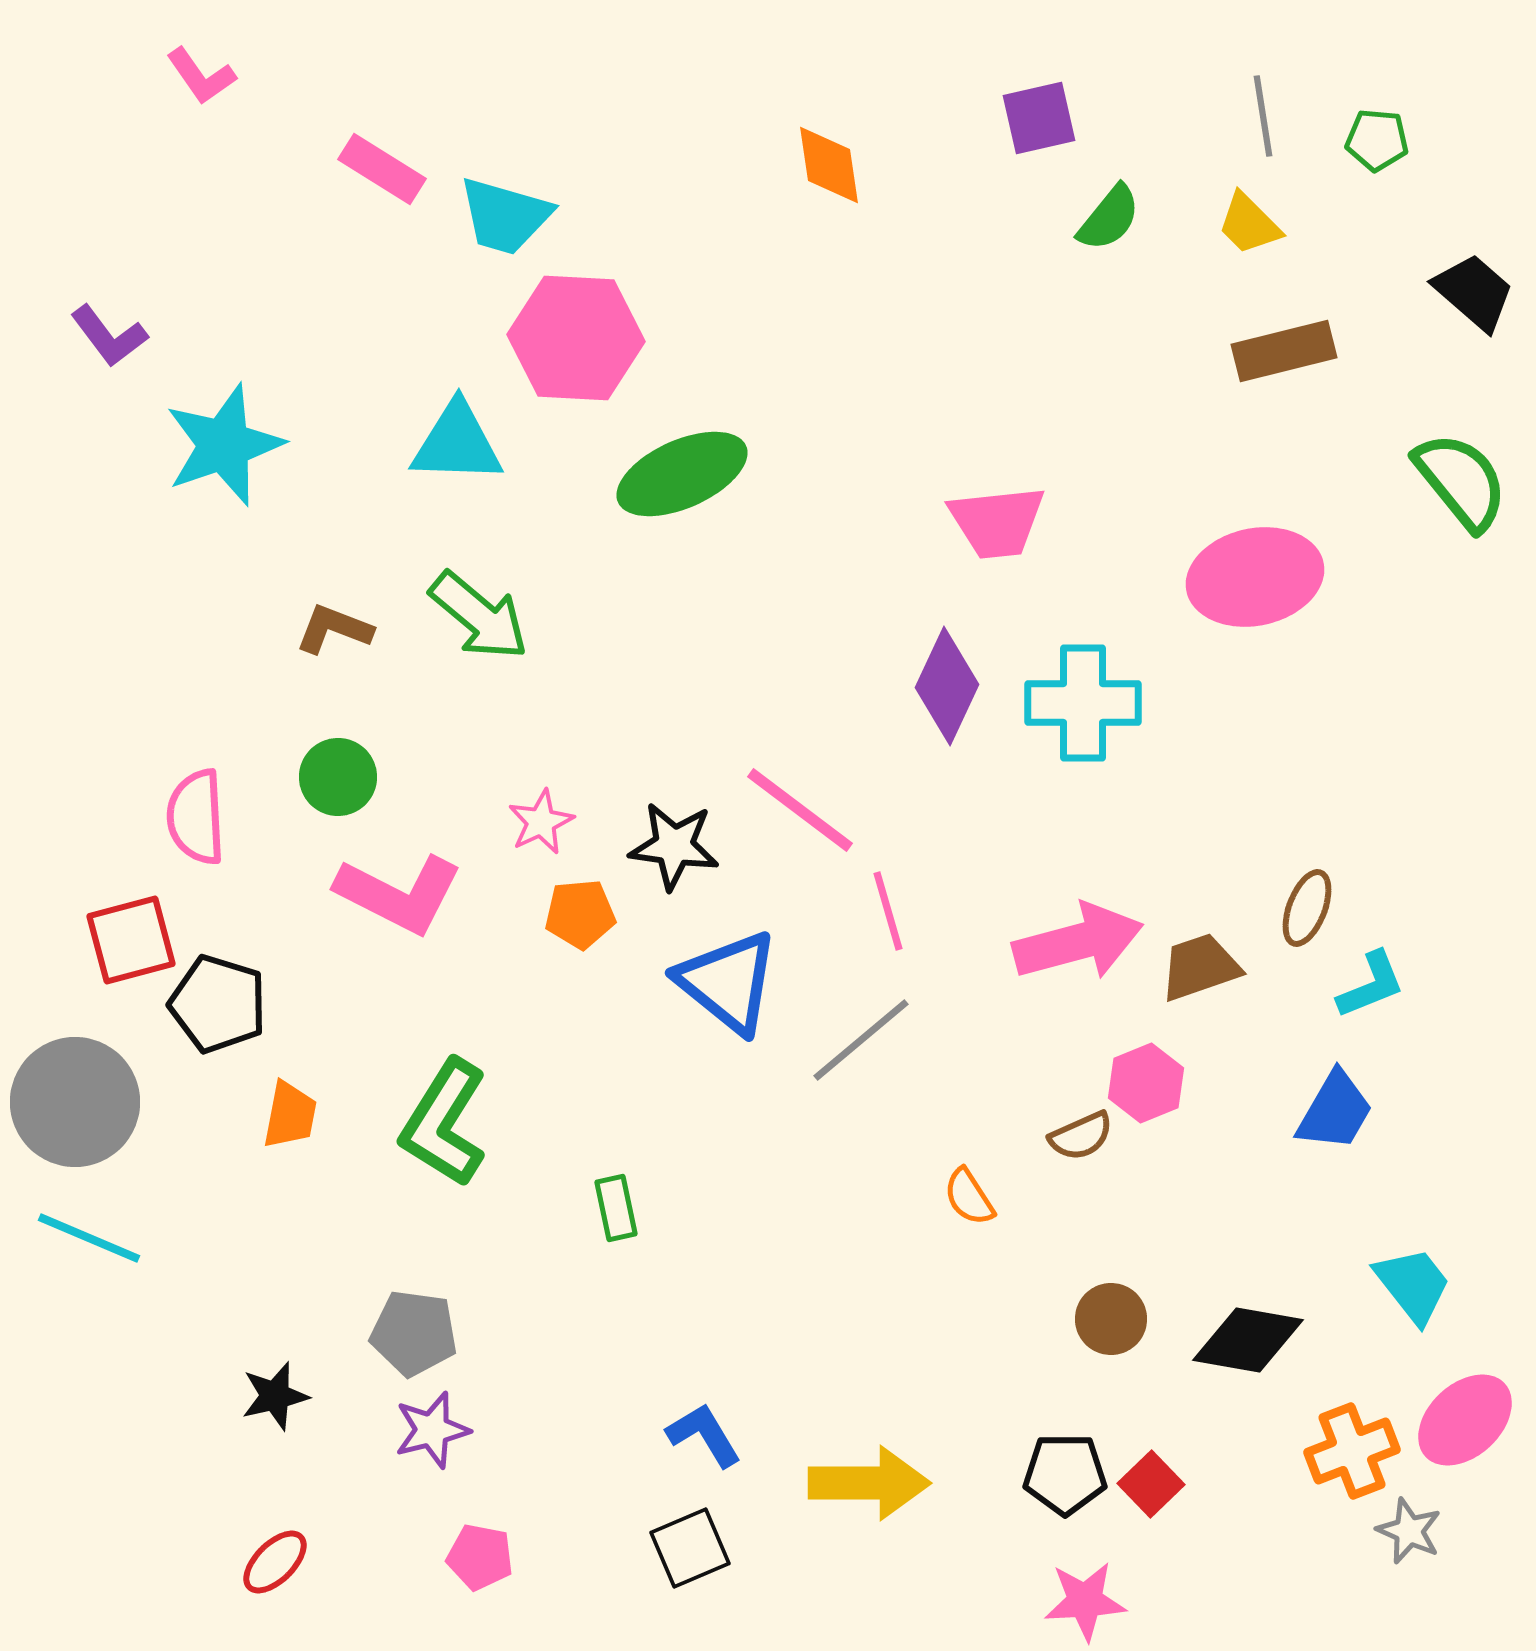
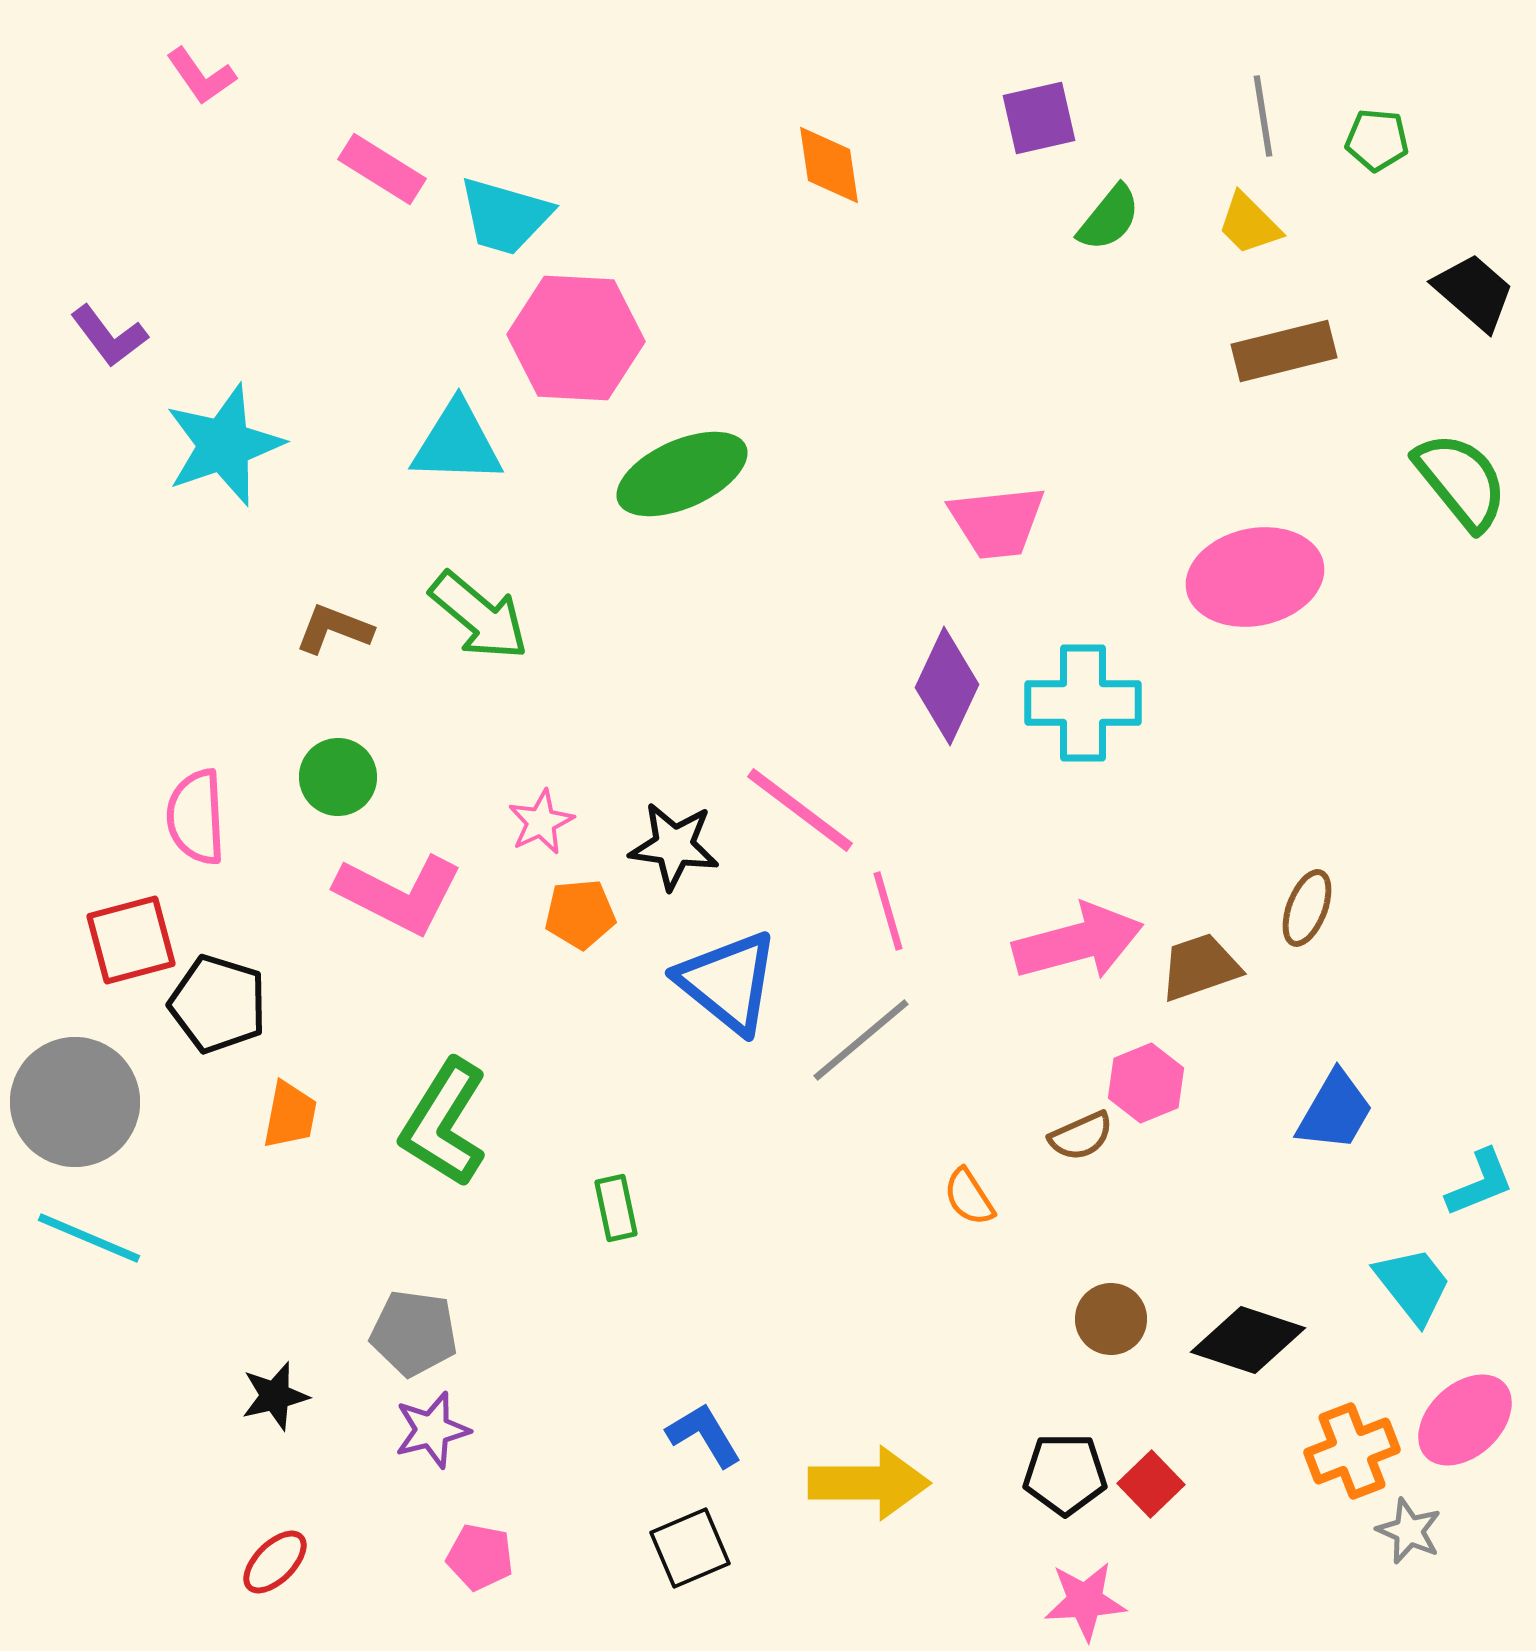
cyan L-shape at (1371, 985): moved 109 px right, 198 px down
black diamond at (1248, 1340): rotated 8 degrees clockwise
